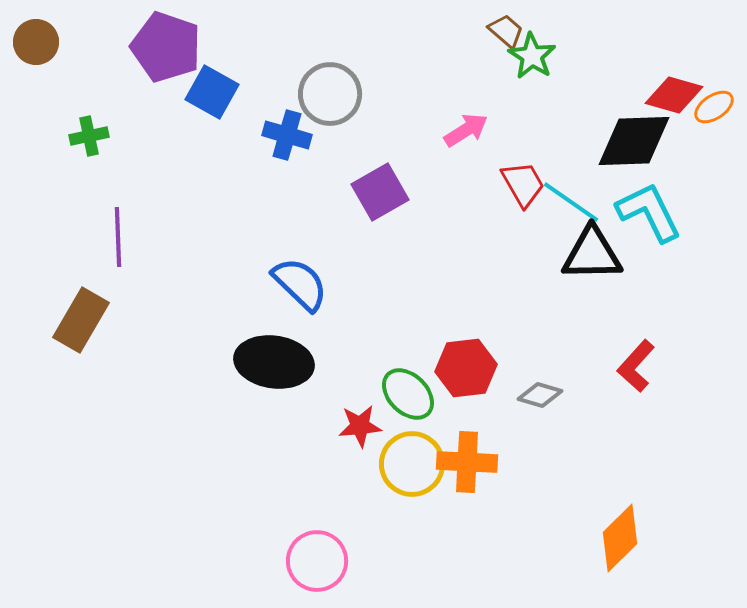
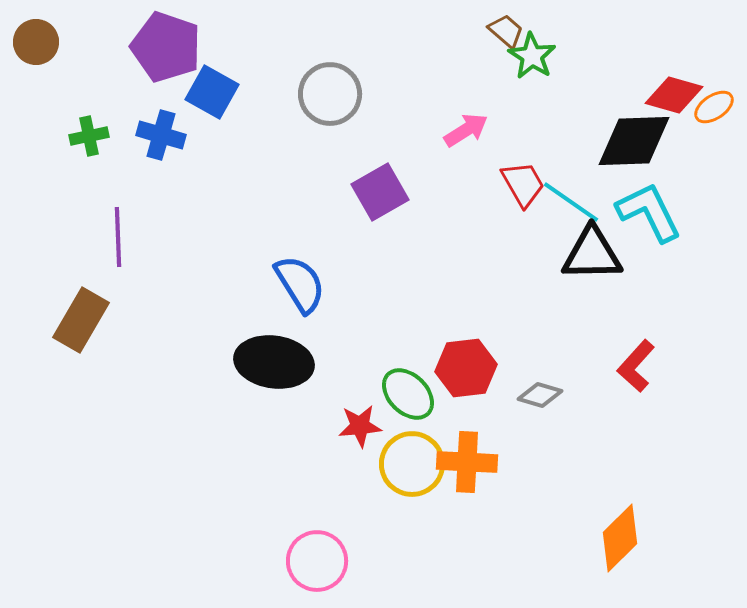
blue cross: moved 126 px left
blue semicircle: rotated 14 degrees clockwise
